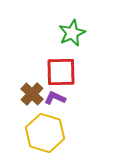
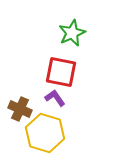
red square: rotated 12 degrees clockwise
brown cross: moved 12 px left, 15 px down; rotated 20 degrees counterclockwise
purple L-shape: rotated 30 degrees clockwise
